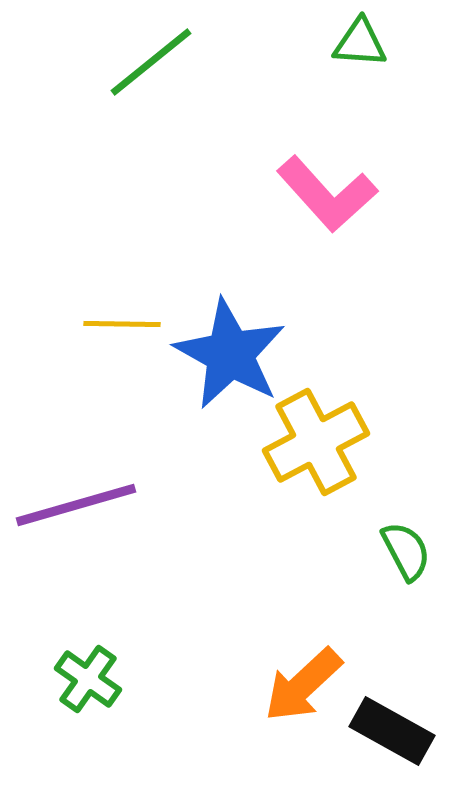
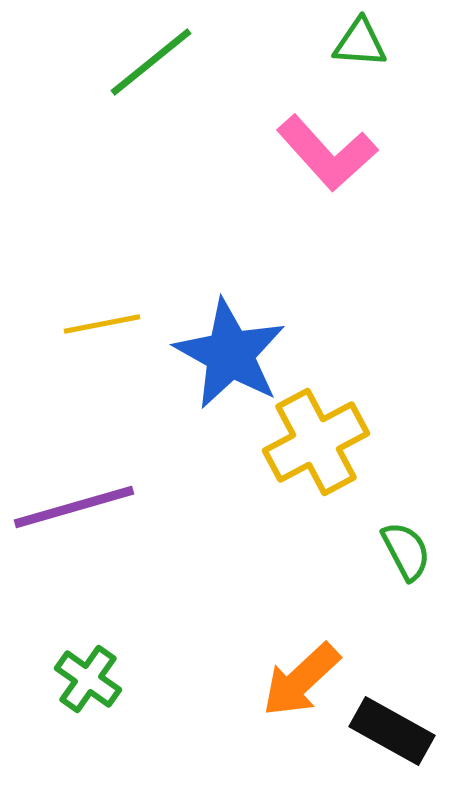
pink L-shape: moved 41 px up
yellow line: moved 20 px left; rotated 12 degrees counterclockwise
purple line: moved 2 px left, 2 px down
orange arrow: moved 2 px left, 5 px up
